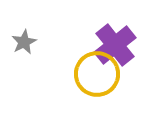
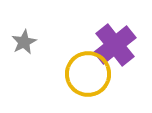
yellow circle: moved 9 px left
